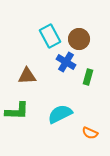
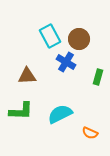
green rectangle: moved 10 px right
green L-shape: moved 4 px right
